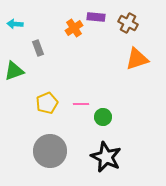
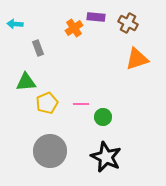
green triangle: moved 12 px right, 11 px down; rotated 15 degrees clockwise
